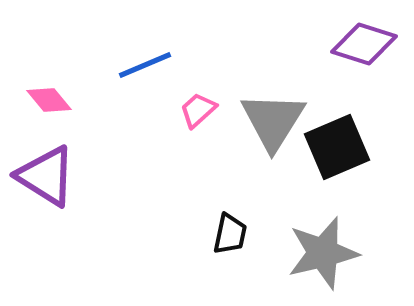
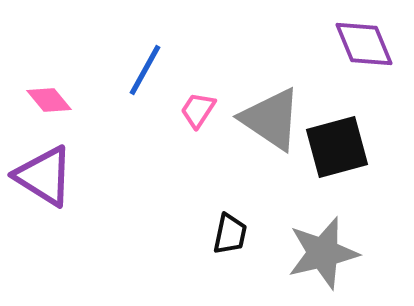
purple diamond: rotated 50 degrees clockwise
blue line: moved 5 px down; rotated 38 degrees counterclockwise
pink trapezoid: rotated 15 degrees counterclockwise
gray triangle: moved 2 px left, 2 px up; rotated 28 degrees counterclockwise
black square: rotated 8 degrees clockwise
purple triangle: moved 2 px left
